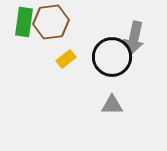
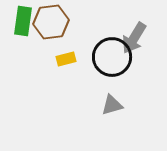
green rectangle: moved 1 px left, 1 px up
gray arrow: rotated 20 degrees clockwise
yellow rectangle: rotated 24 degrees clockwise
gray triangle: rotated 15 degrees counterclockwise
